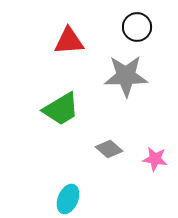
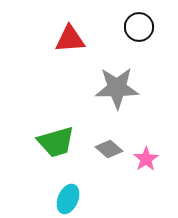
black circle: moved 2 px right
red triangle: moved 1 px right, 2 px up
gray star: moved 9 px left, 12 px down
green trapezoid: moved 5 px left, 33 px down; rotated 15 degrees clockwise
pink star: moved 9 px left; rotated 30 degrees clockwise
